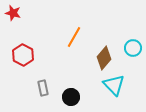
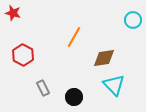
cyan circle: moved 28 px up
brown diamond: rotated 40 degrees clockwise
gray rectangle: rotated 14 degrees counterclockwise
black circle: moved 3 px right
